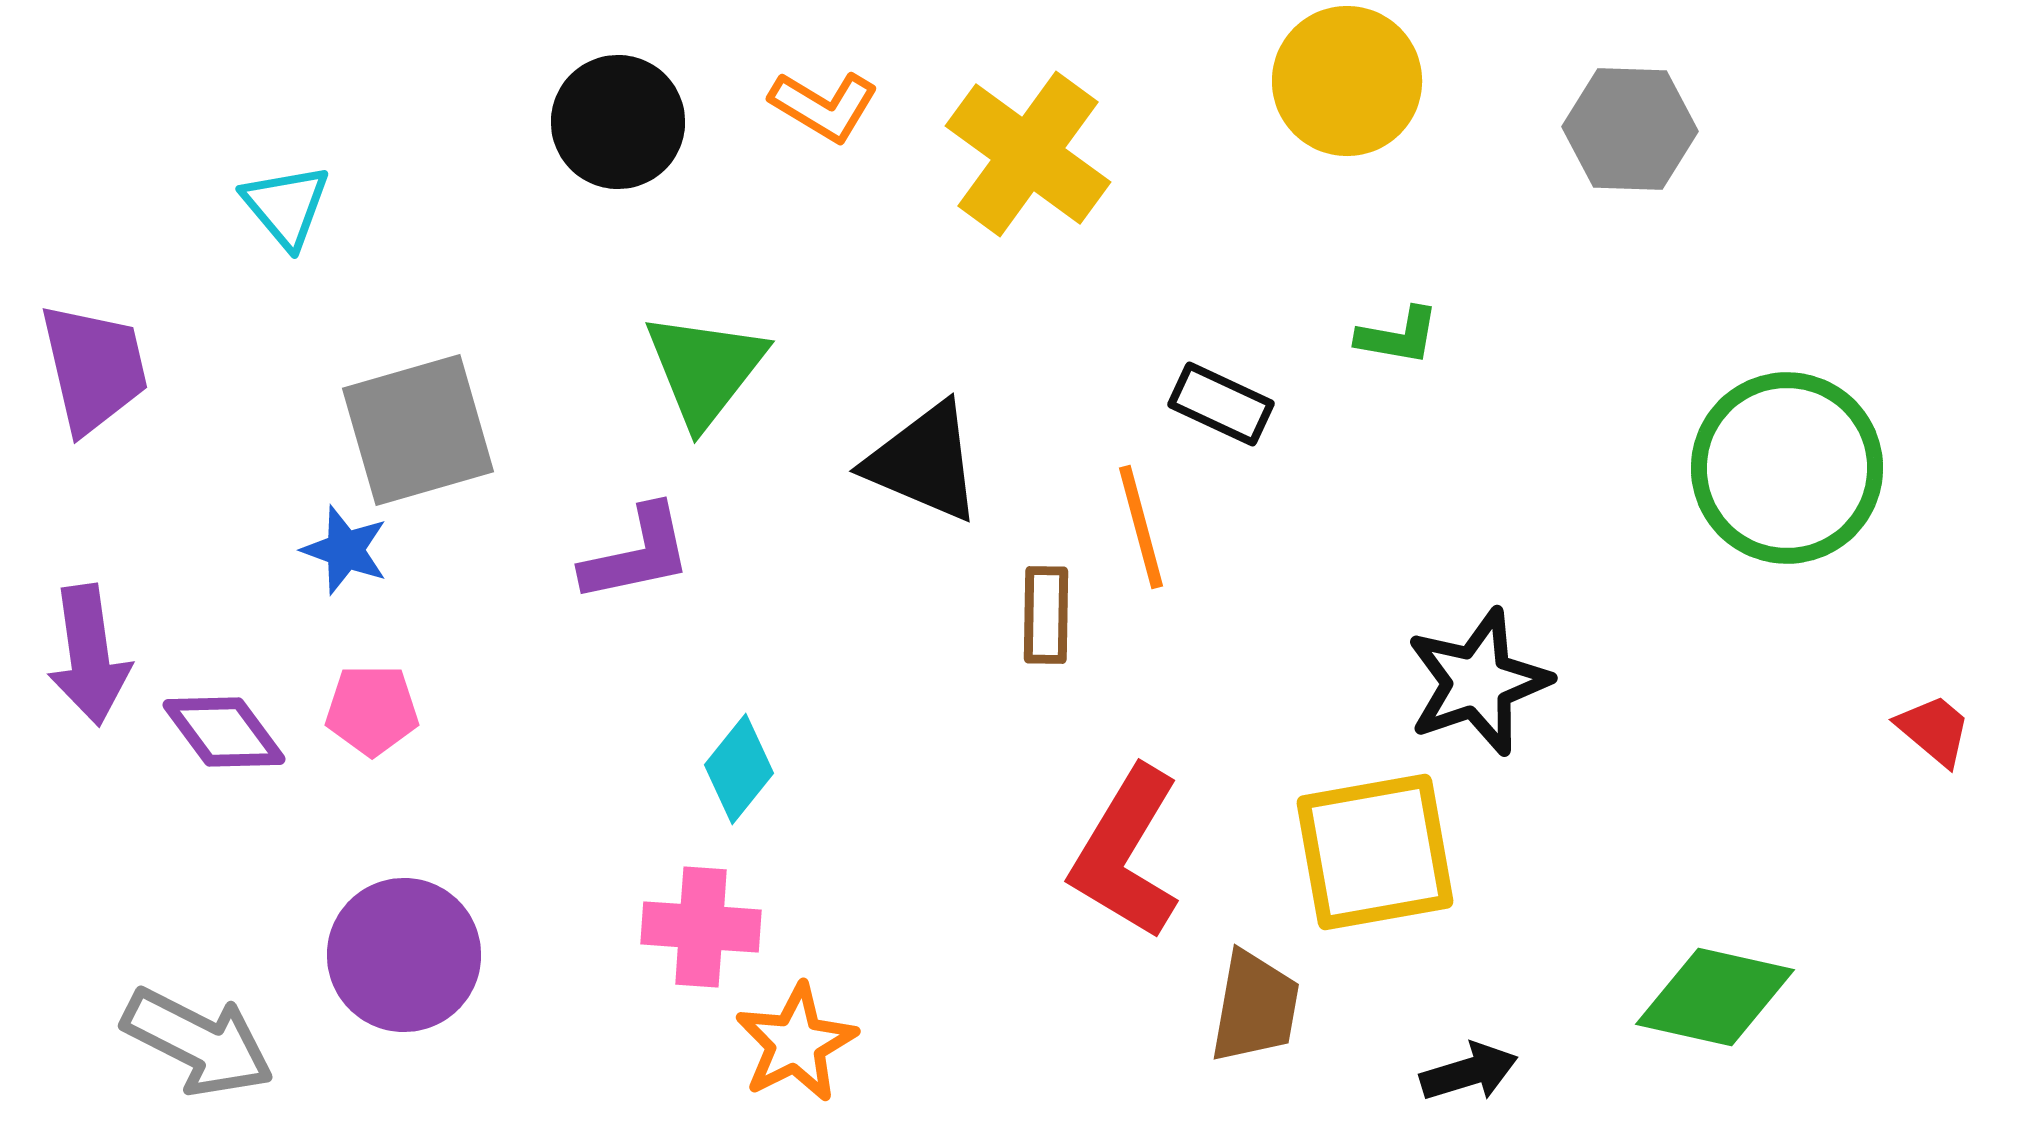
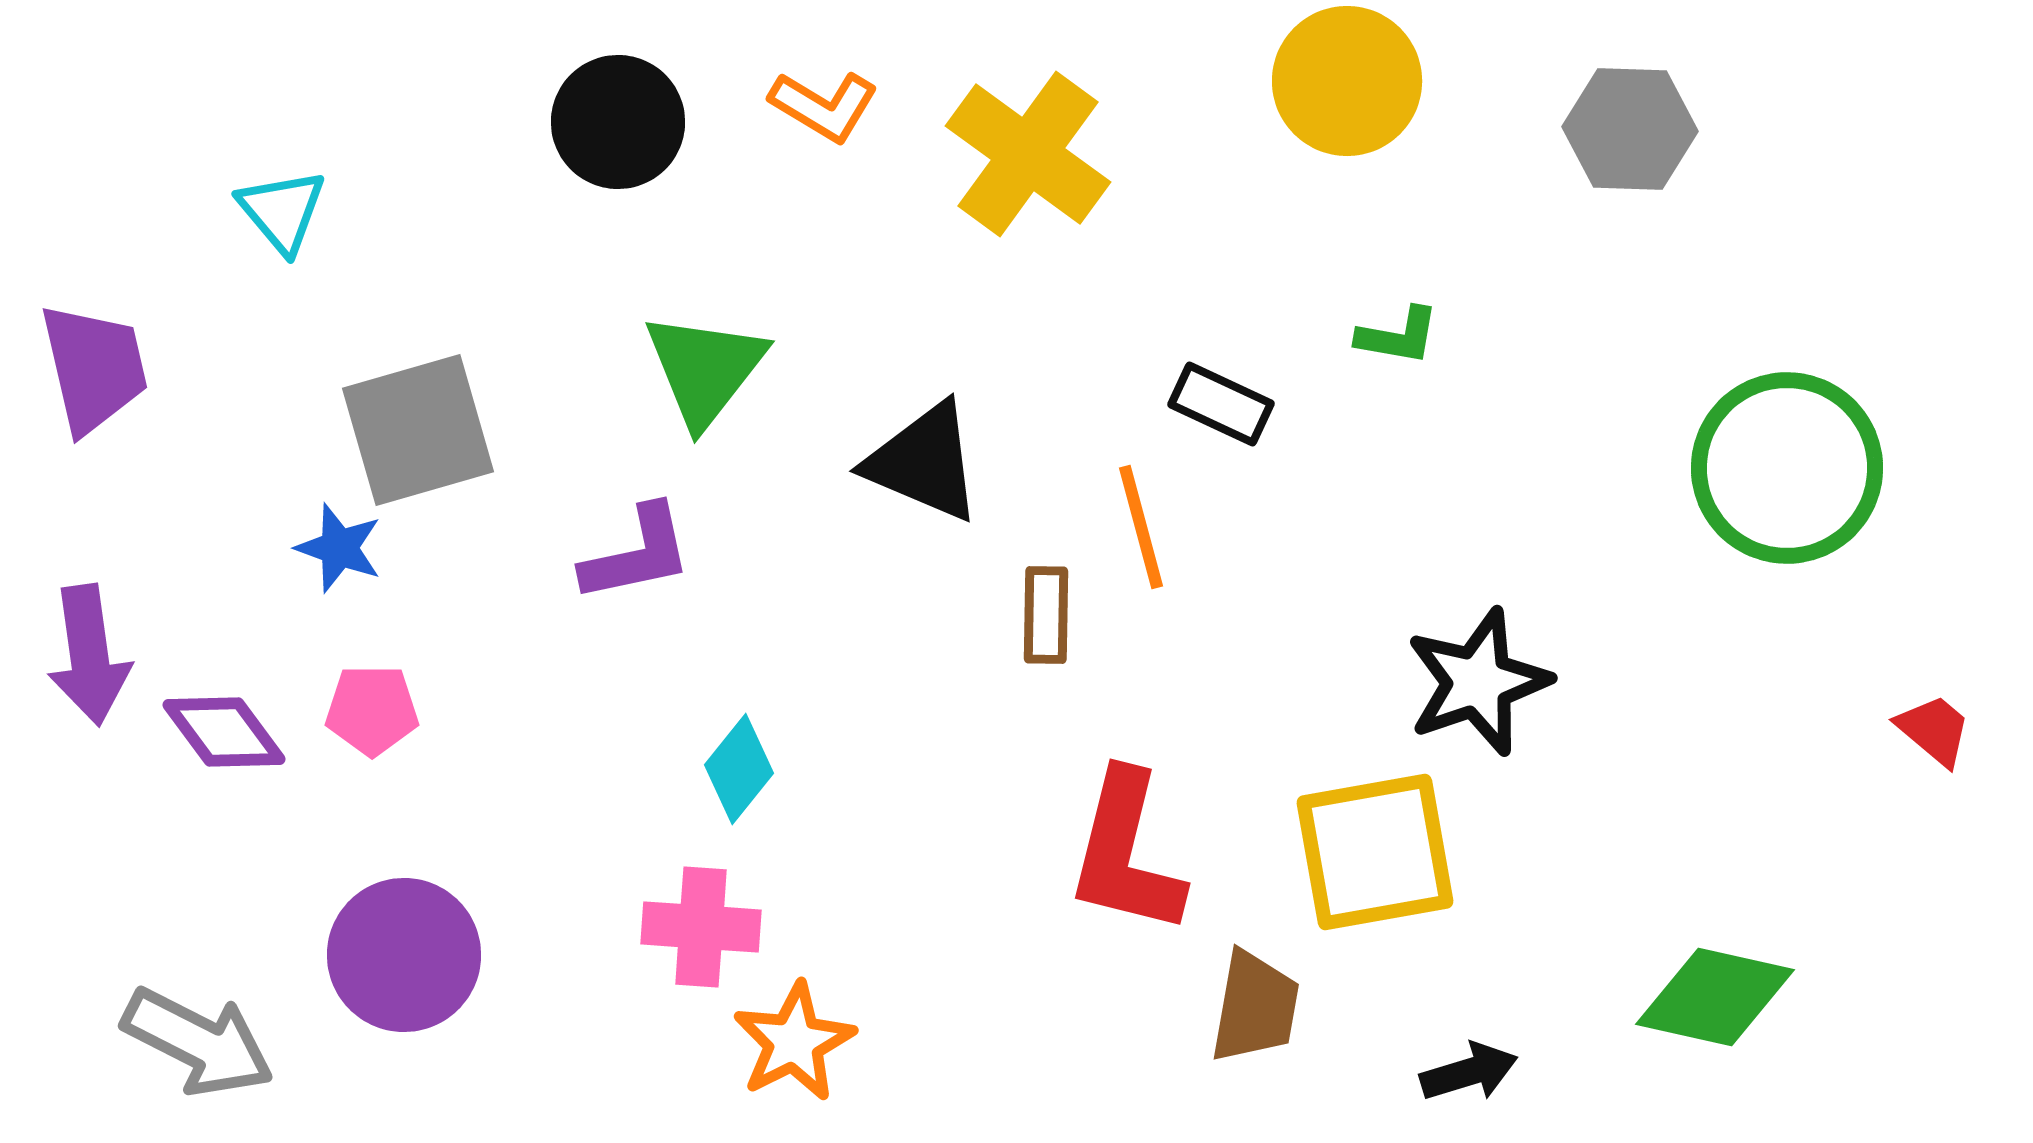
cyan triangle: moved 4 px left, 5 px down
blue star: moved 6 px left, 2 px up
red L-shape: rotated 17 degrees counterclockwise
orange star: moved 2 px left, 1 px up
